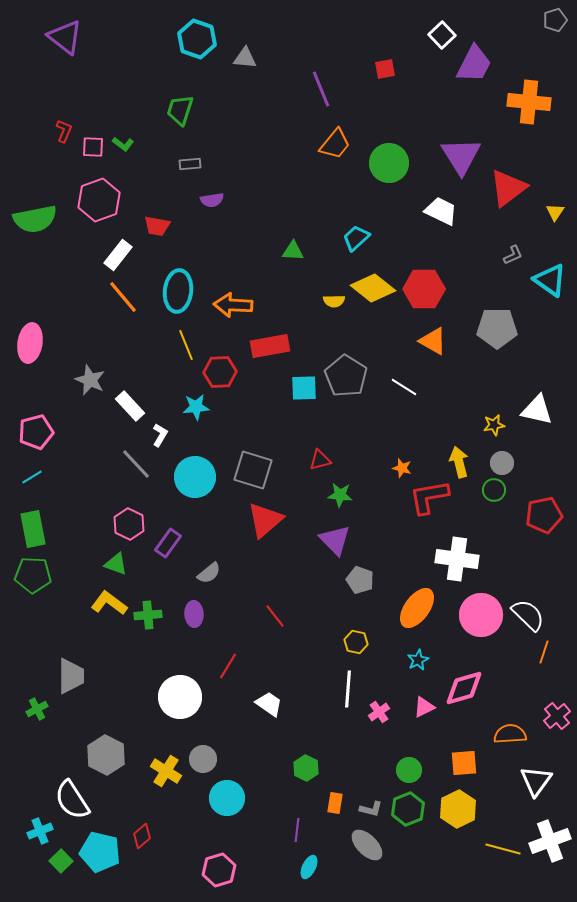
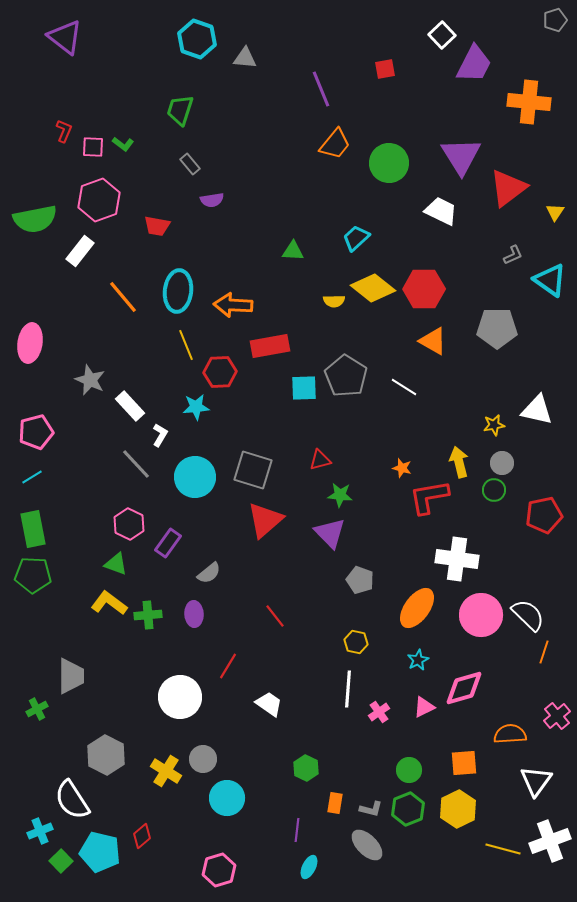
gray rectangle at (190, 164): rotated 55 degrees clockwise
white rectangle at (118, 255): moved 38 px left, 4 px up
purple triangle at (335, 540): moved 5 px left, 7 px up
